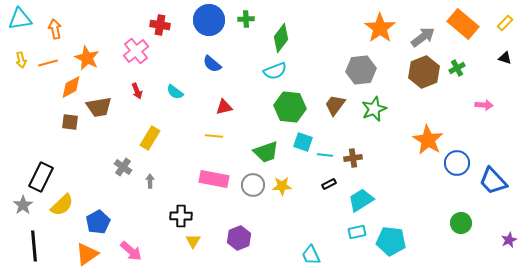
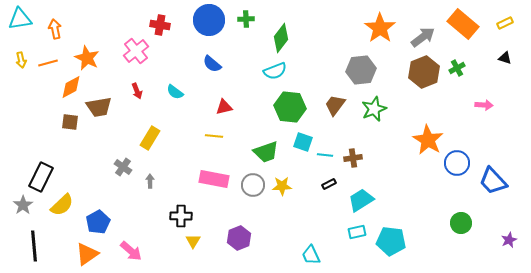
yellow rectangle at (505, 23): rotated 21 degrees clockwise
